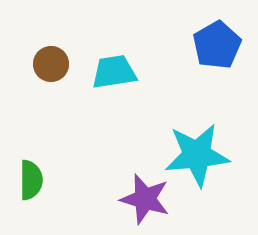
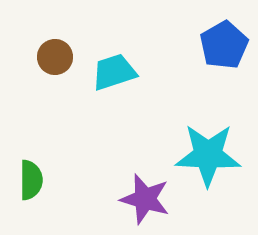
blue pentagon: moved 7 px right
brown circle: moved 4 px right, 7 px up
cyan trapezoid: rotated 9 degrees counterclockwise
cyan star: moved 11 px right; rotated 8 degrees clockwise
